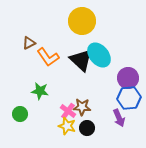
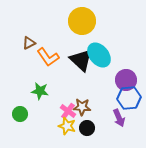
purple circle: moved 2 px left, 2 px down
